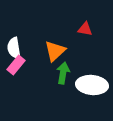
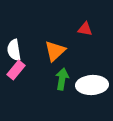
white semicircle: moved 2 px down
pink rectangle: moved 5 px down
green arrow: moved 1 px left, 6 px down
white ellipse: rotated 8 degrees counterclockwise
